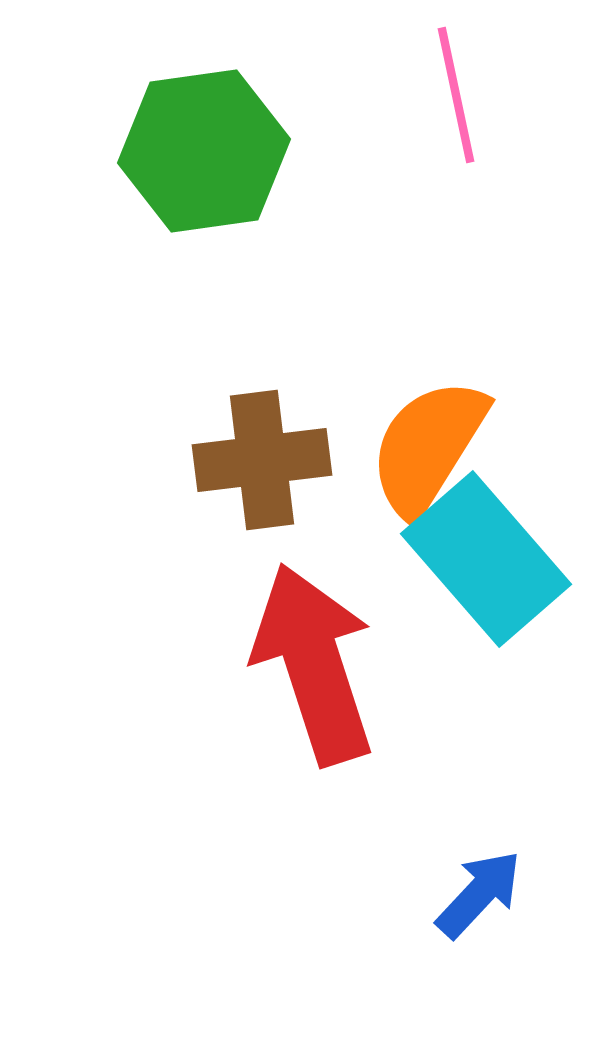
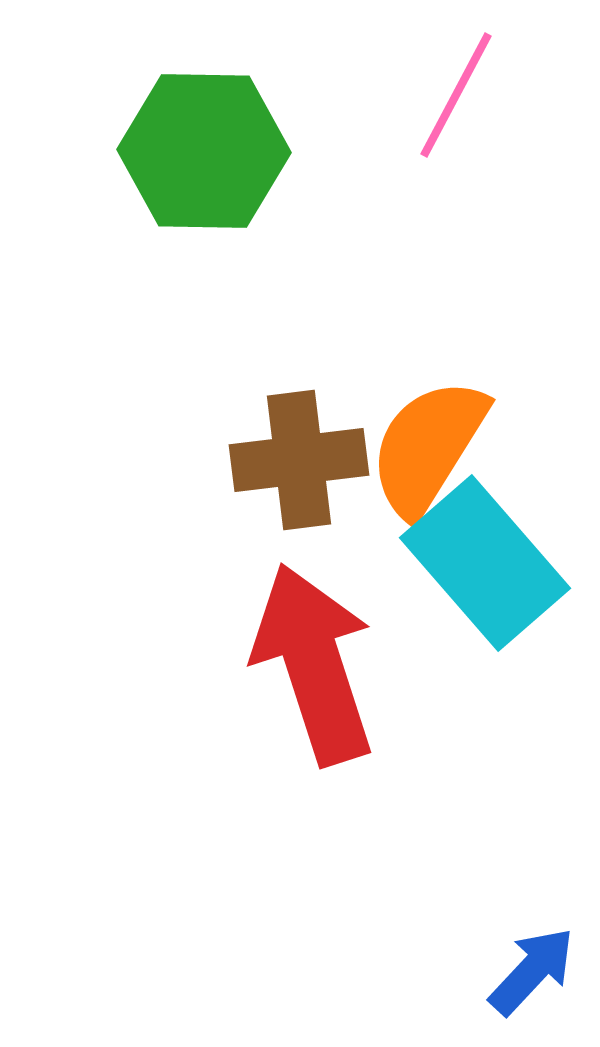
pink line: rotated 40 degrees clockwise
green hexagon: rotated 9 degrees clockwise
brown cross: moved 37 px right
cyan rectangle: moved 1 px left, 4 px down
blue arrow: moved 53 px right, 77 px down
